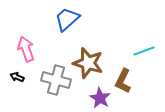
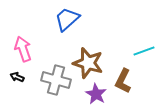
pink arrow: moved 3 px left
purple star: moved 4 px left, 4 px up
